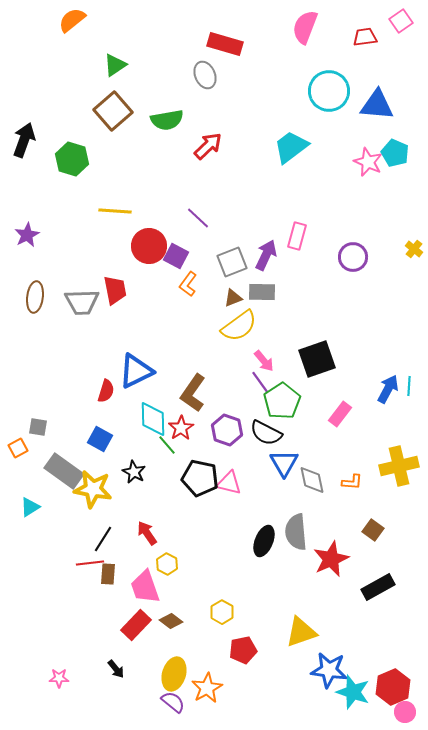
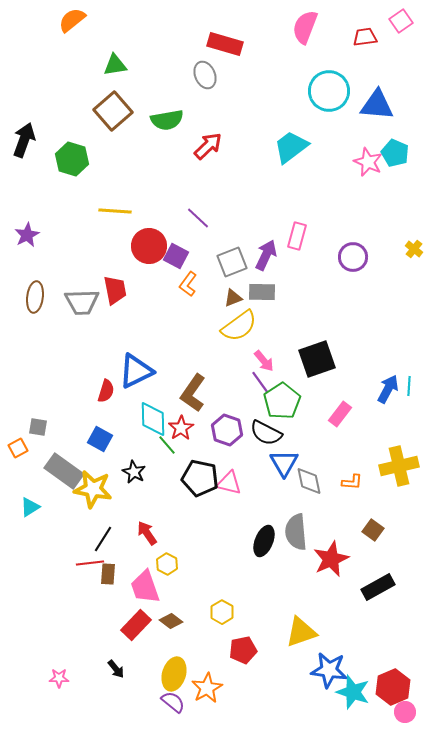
green triangle at (115, 65): rotated 25 degrees clockwise
gray diamond at (312, 480): moved 3 px left, 1 px down
